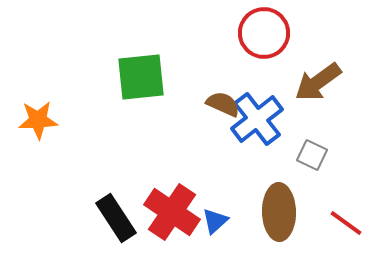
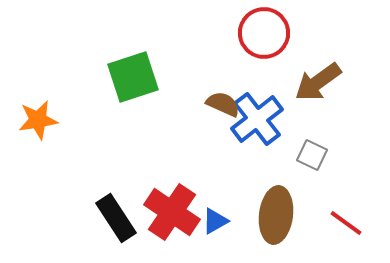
green square: moved 8 px left; rotated 12 degrees counterclockwise
orange star: rotated 6 degrees counterclockwise
brown ellipse: moved 3 px left, 3 px down; rotated 8 degrees clockwise
blue triangle: rotated 12 degrees clockwise
